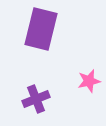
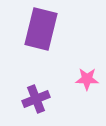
pink star: moved 2 px left, 2 px up; rotated 15 degrees clockwise
